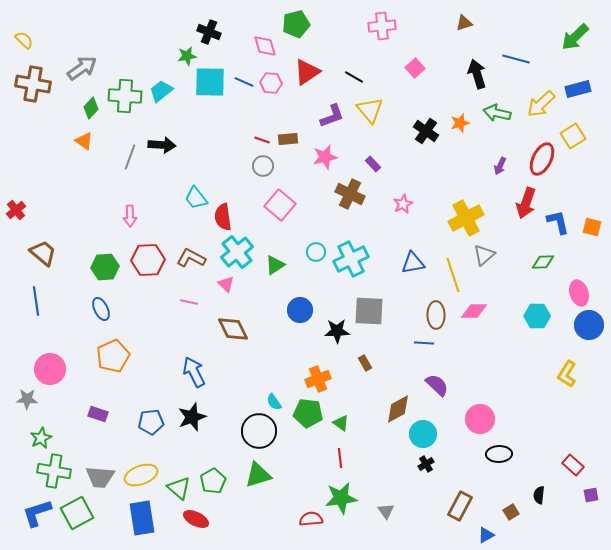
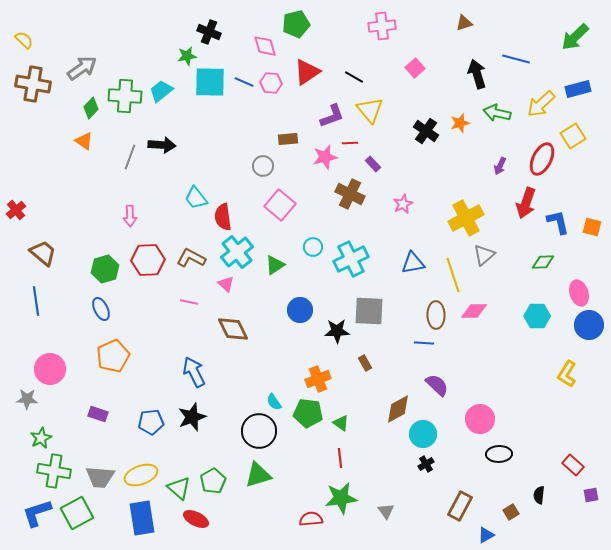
red line at (262, 140): moved 88 px right, 3 px down; rotated 21 degrees counterclockwise
cyan circle at (316, 252): moved 3 px left, 5 px up
green hexagon at (105, 267): moved 2 px down; rotated 12 degrees counterclockwise
